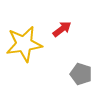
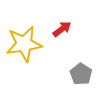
gray pentagon: rotated 15 degrees clockwise
